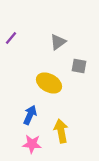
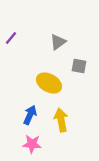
yellow arrow: moved 11 px up
